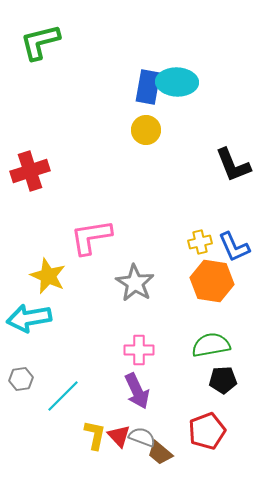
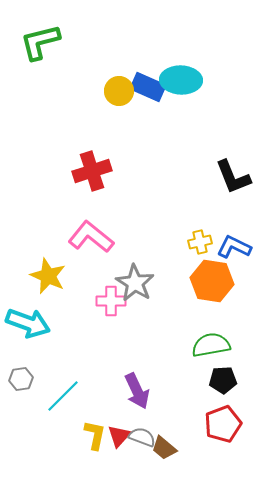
cyan ellipse: moved 4 px right, 2 px up
blue rectangle: rotated 76 degrees counterclockwise
yellow circle: moved 27 px left, 39 px up
black L-shape: moved 12 px down
red cross: moved 62 px right
pink L-shape: rotated 48 degrees clockwise
blue L-shape: rotated 140 degrees clockwise
cyan arrow: moved 1 px left, 5 px down; rotated 150 degrees counterclockwise
pink cross: moved 28 px left, 49 px up
red pentagon: moved 16 px right, 7 px up
red triangle: rotated 25 degrees clockwise
brown trapezoid: moved 4 px right, 5 px up
